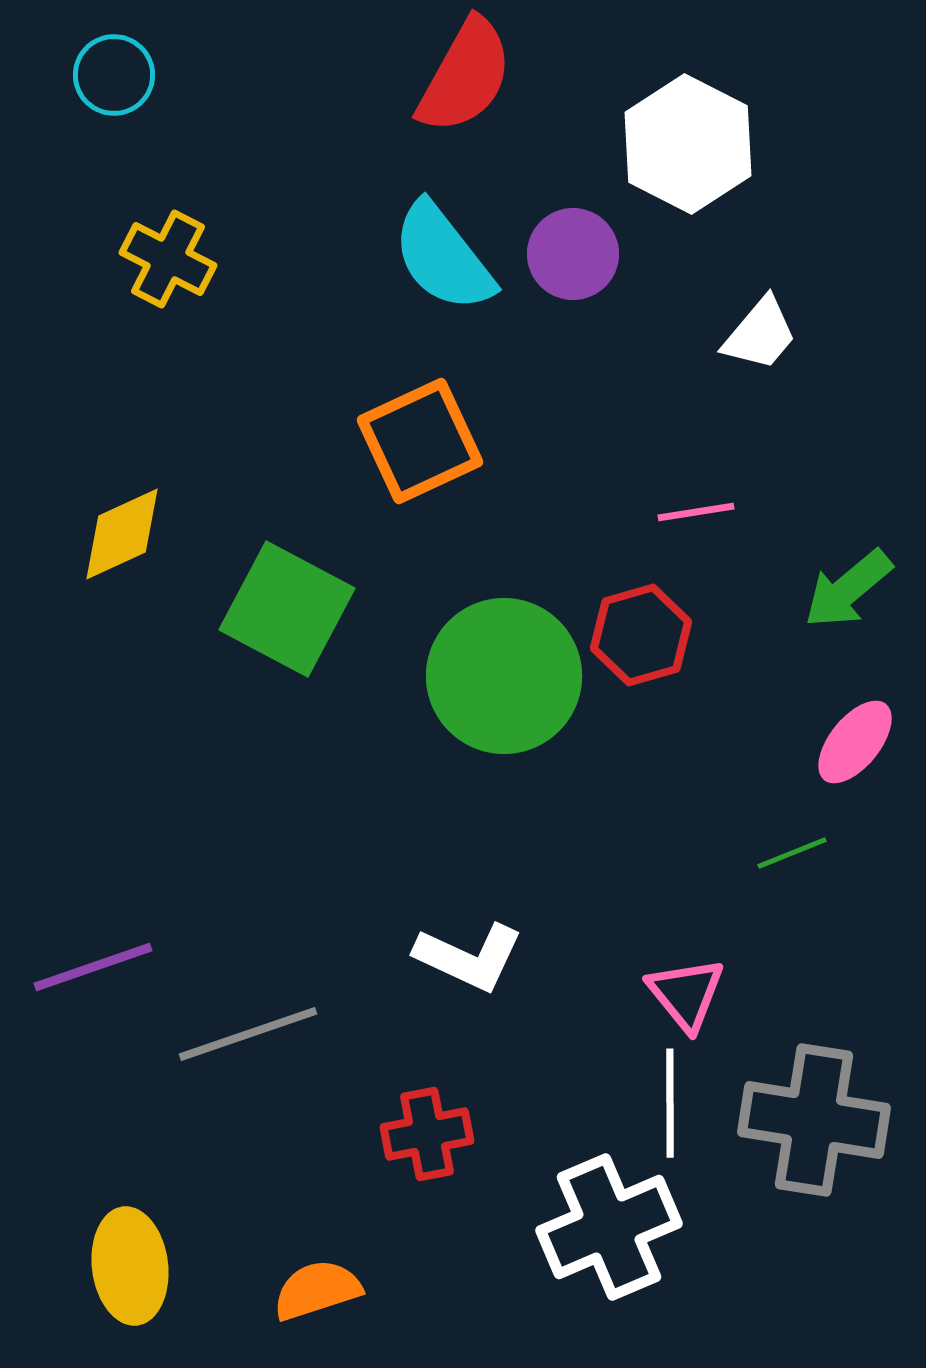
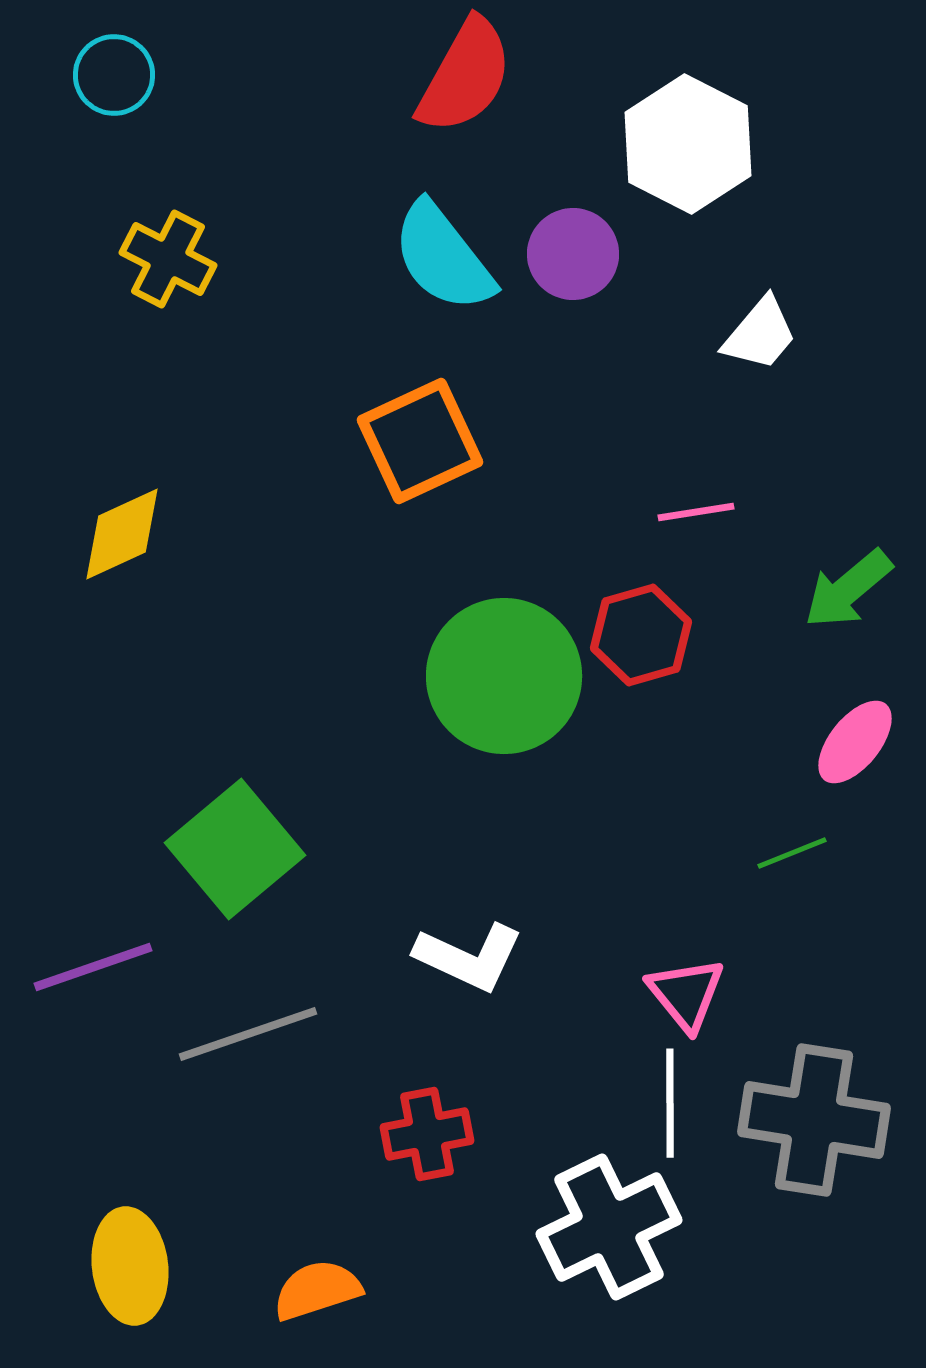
green square: moved 52 px left, 240 px down; rotated 22 degrees clockwise
white cross: rotated 3 degrees counterclockwise
